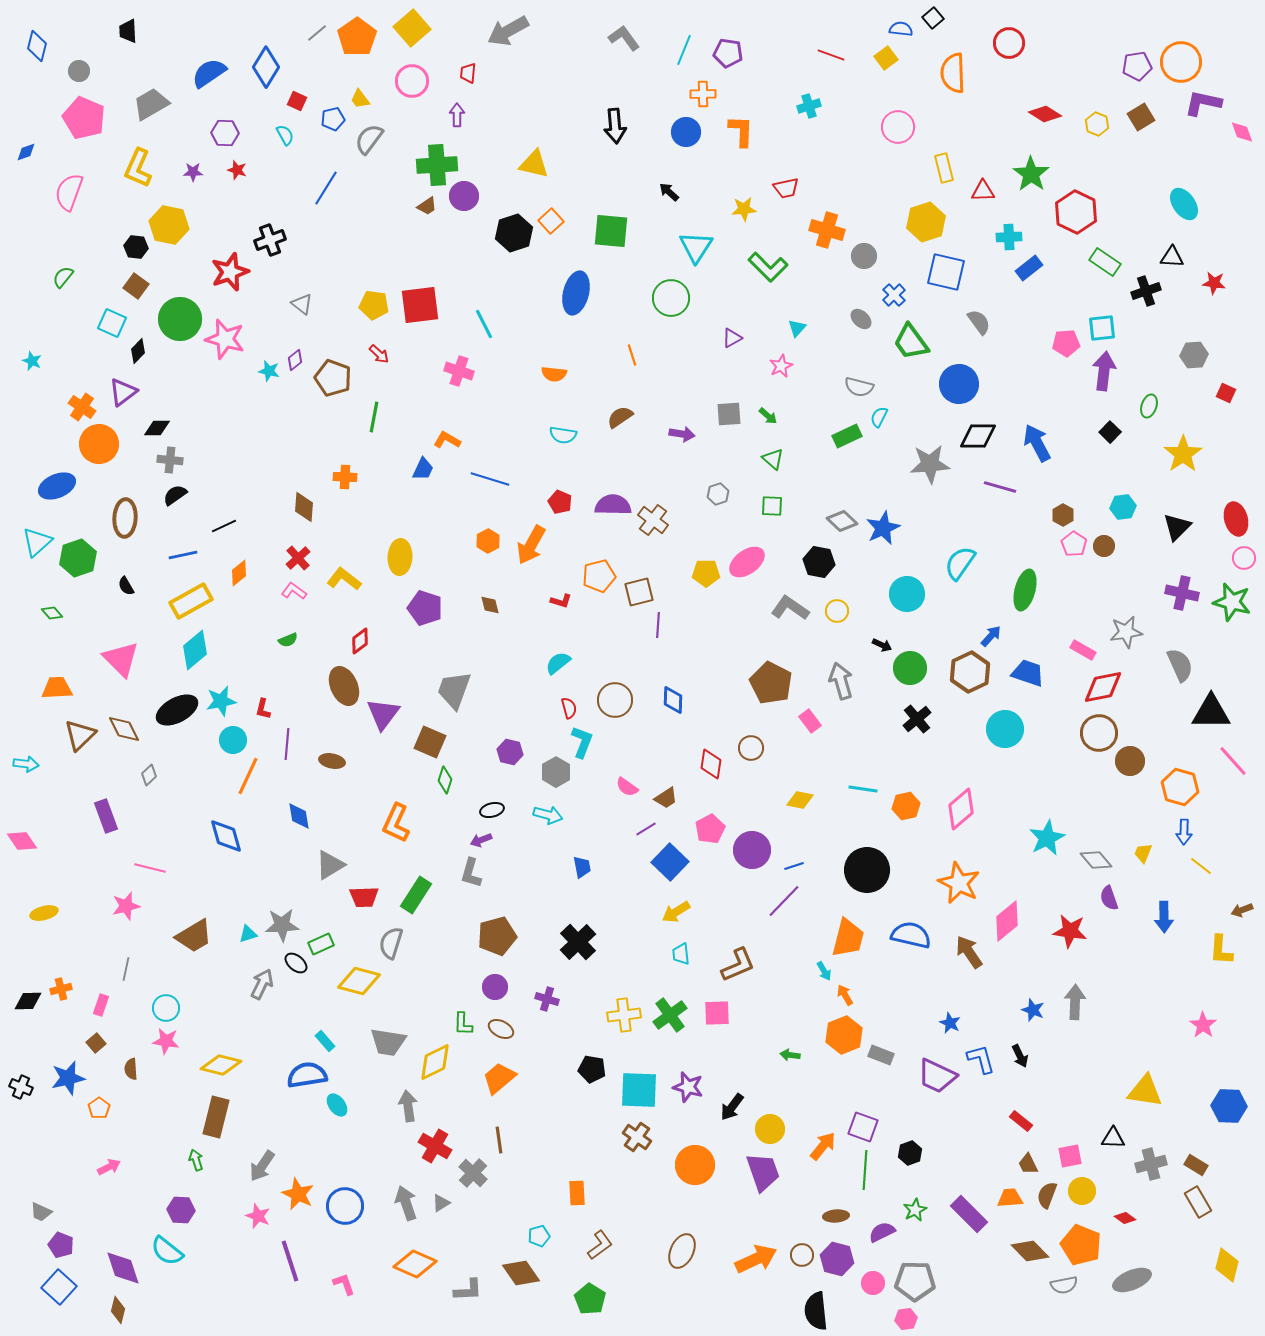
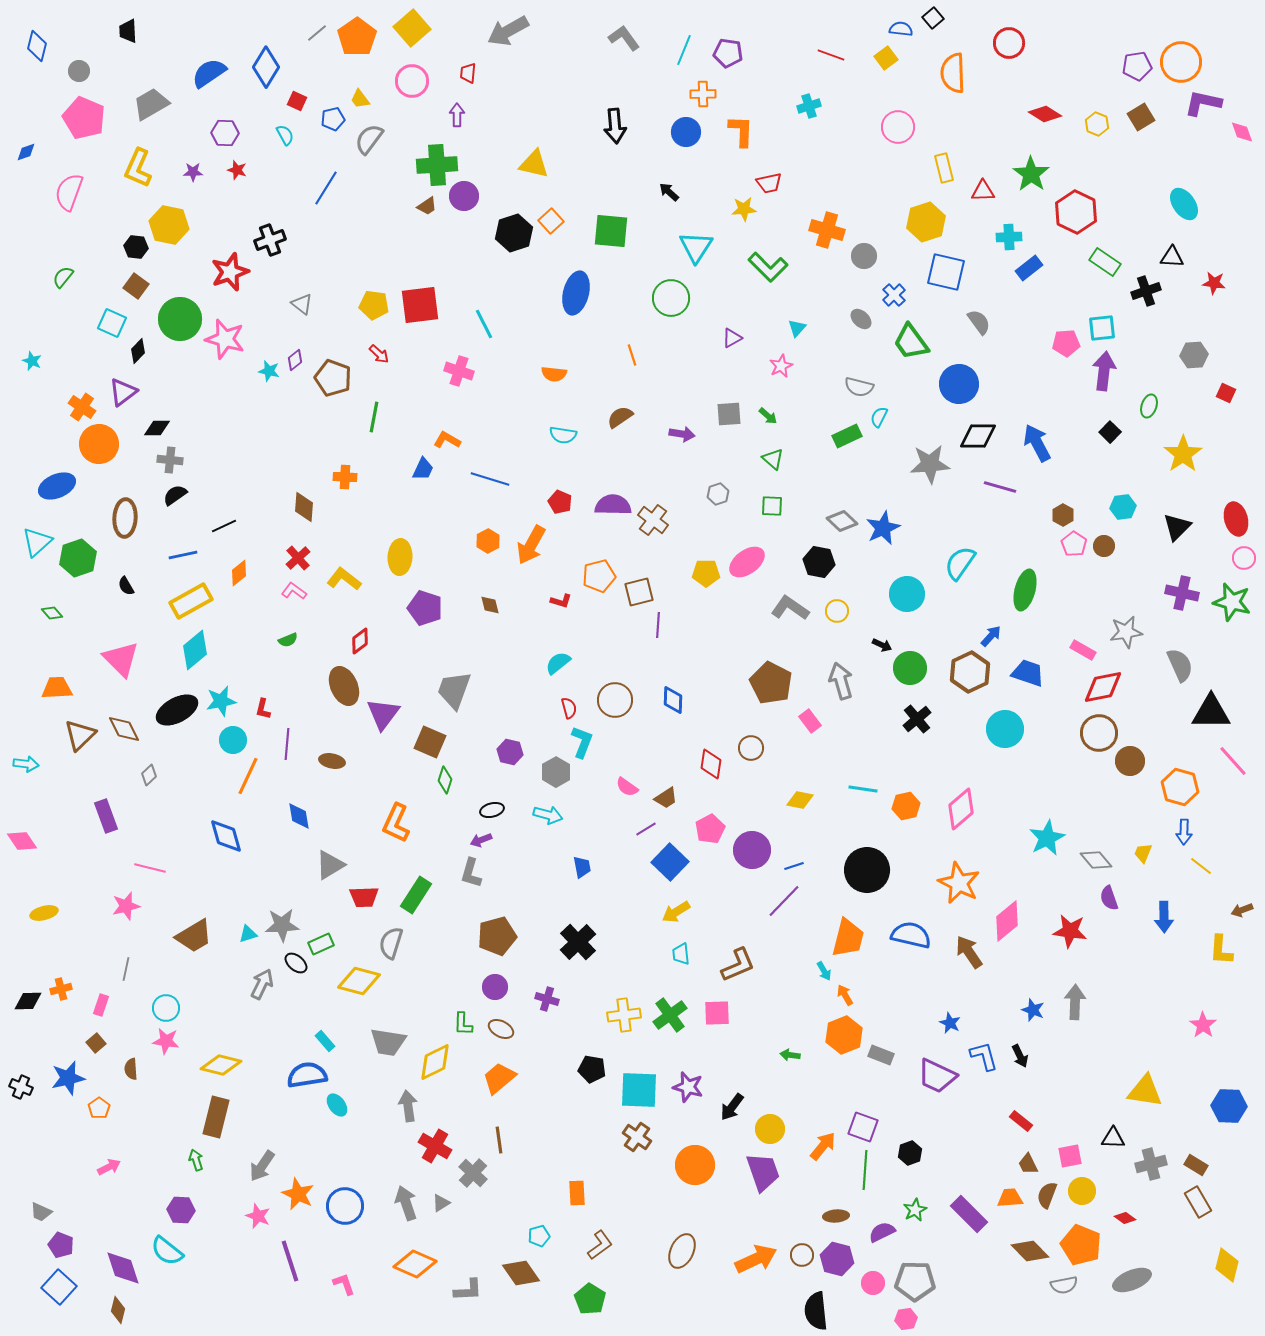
red trapezoid at (786, 188): moved 17 px left, 5 px up
blue L-shape at (981, 1059): moved 3 px right, 3 px up
